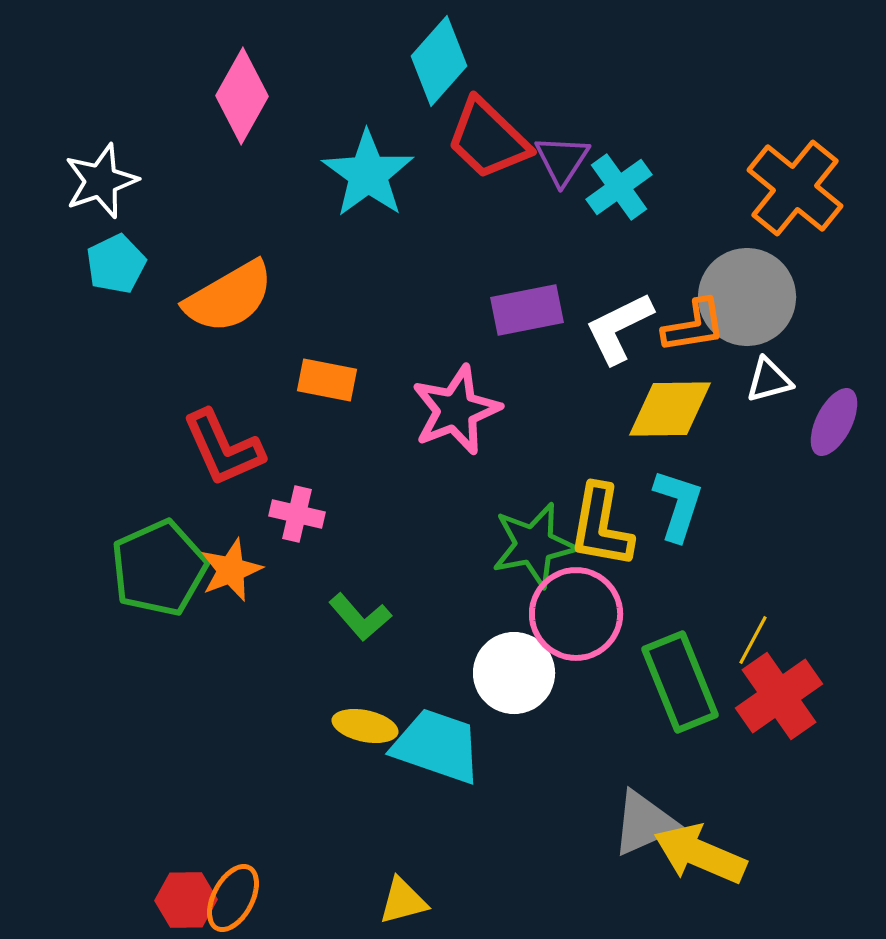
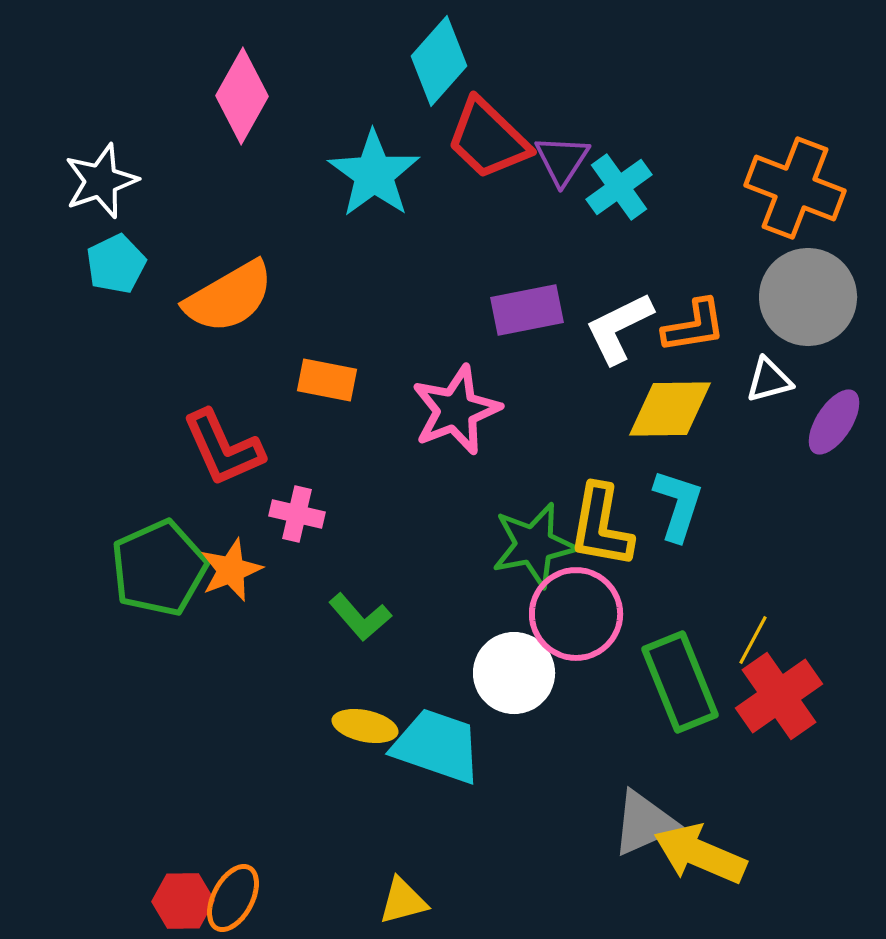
cyan star: moved 6 px right
orange cross: rotated 18 degrees counterclockwise
gray circle: moved 61 px right
purple ellipse: rotated 6 degrees clockwise
red hexagon: moved 3 px left, 1 px down
